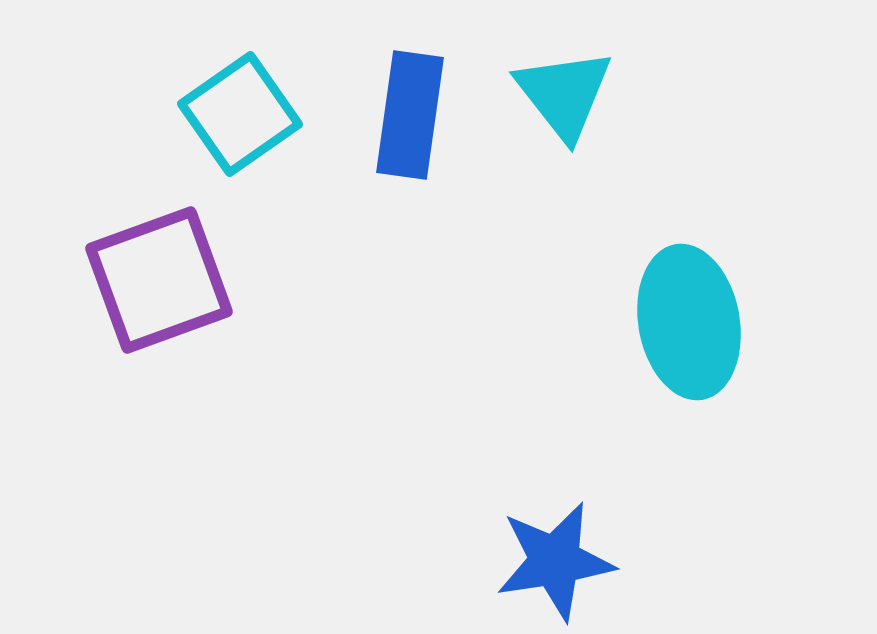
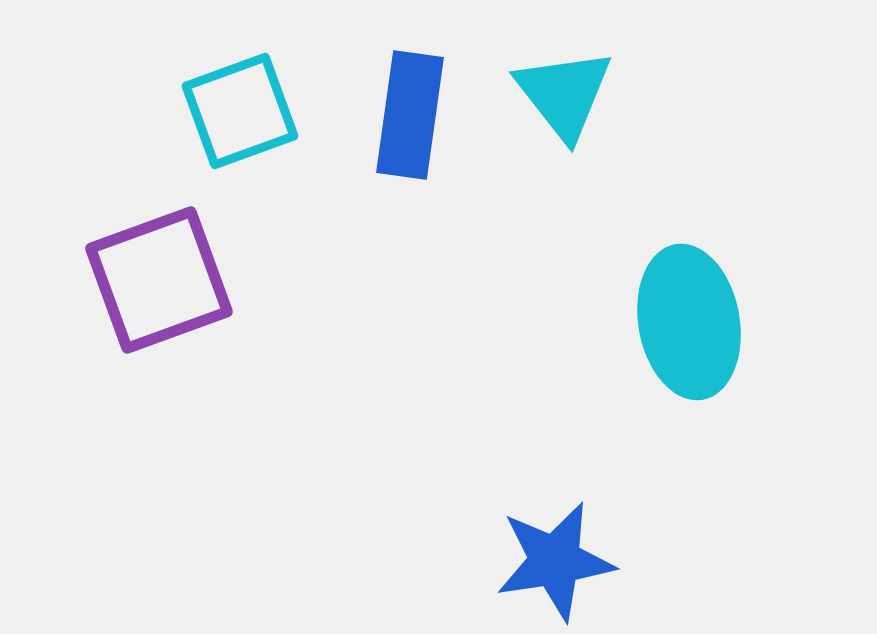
cyan square: moved 3 px up; rotated 15 degrees clockwise
